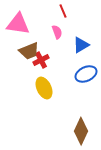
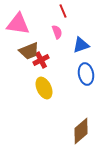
blue triangle: rotated 12 degrees clockwise
blue ellipse: rotated 75 degrees counterclockwise
brown diamond: rotated 24 degrees clockwise
